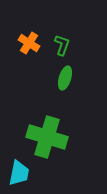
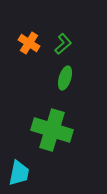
green L-shape: moved 1 px right, 1 px up; rotated 30 degrees clockwise
green cross: moved 5 px right, 7 px up
